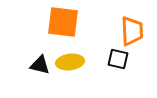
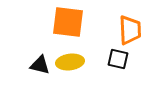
orange square: moved 5 px right
orange trapezoid: moved 2 px left, 1 px up
